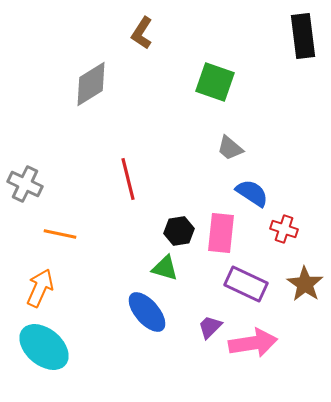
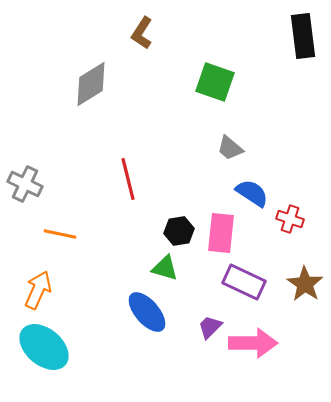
red cross: moved 6 px right, 10 px up
purple rectangle: moved 2 px left, 2 px up
orange arrow: moved 2 px left, 2 px down
pink arrow: rotated 9 degrees clockwise
